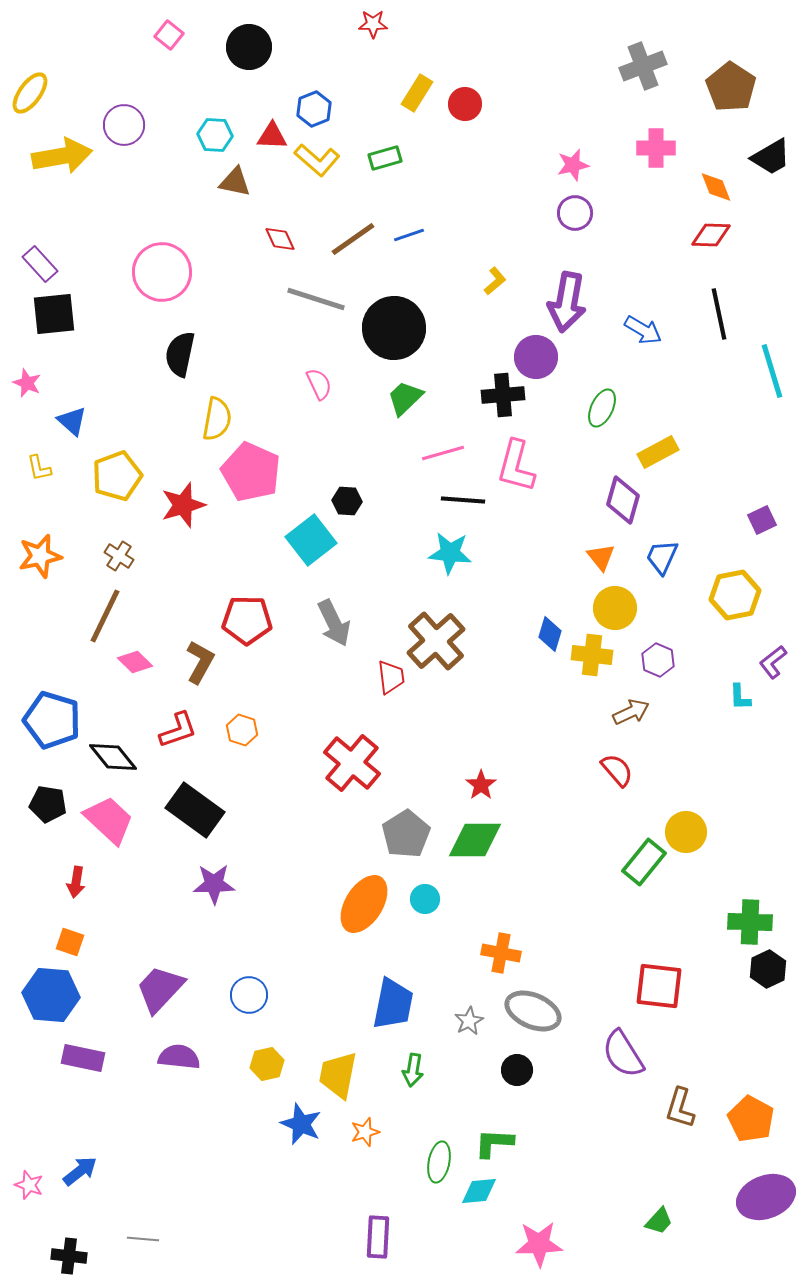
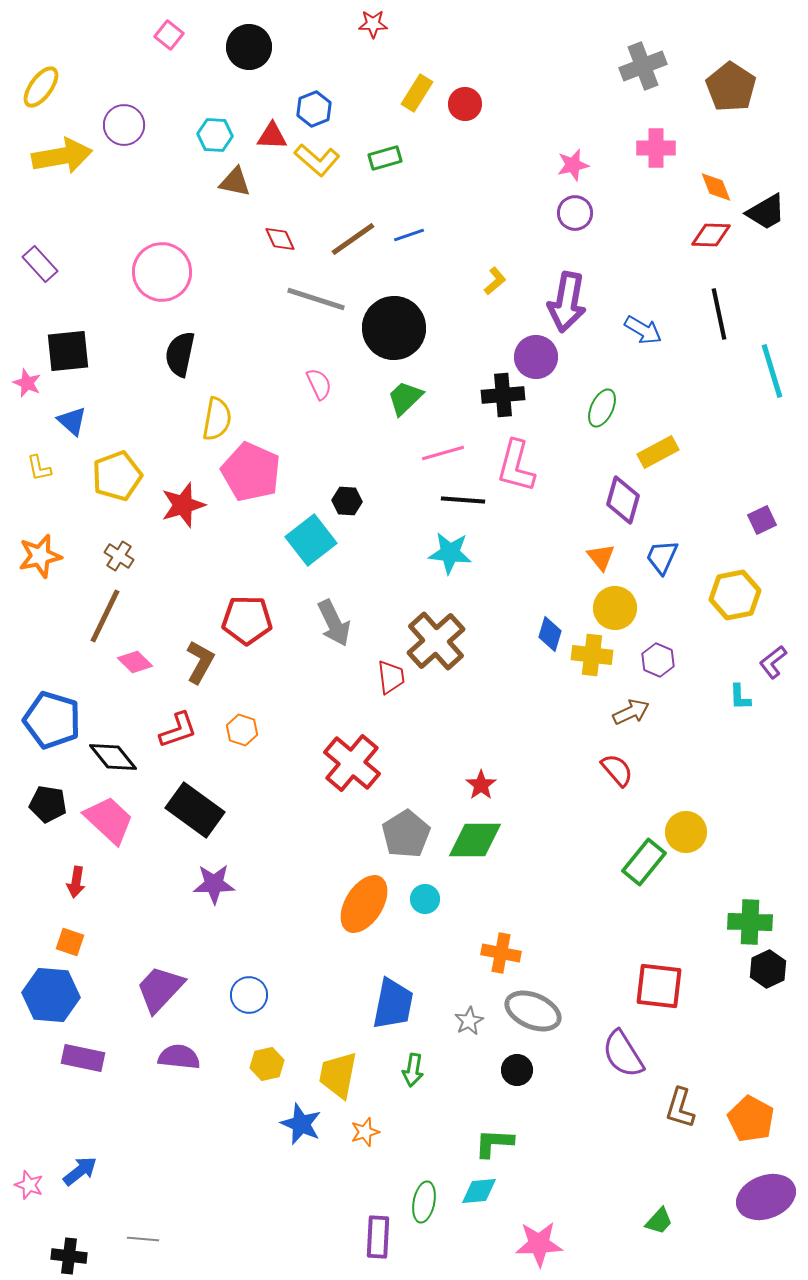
yellow ellipse at (30, 93): moved 11 px right, 6 px up
black trapezoid at (771, 157): moved 5 px left, 55 px down
black square at (54, 314): moved 14 px right, 37 px down
green ellipse at (439, 1162): moved 15 px left, 40 px down
